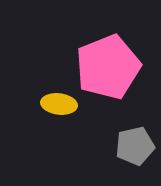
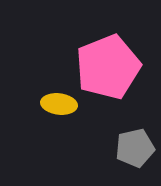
gray pentagon: moved 2 px down
